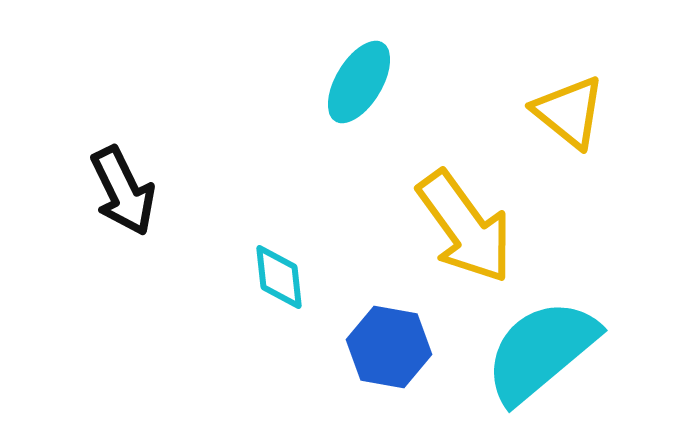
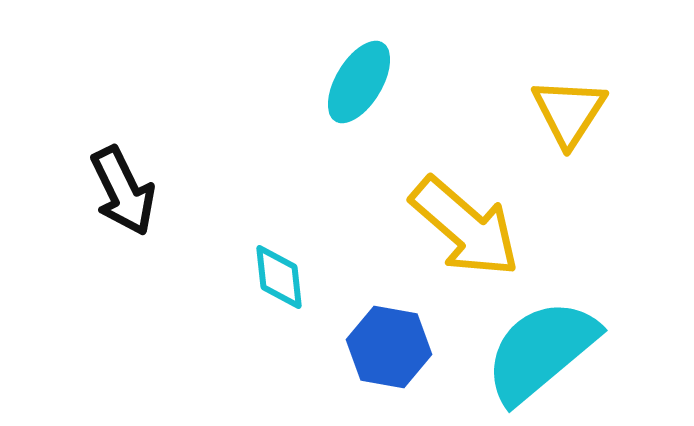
yellow triangle: rotated 24 degrees clockwise
yellow arrow: rotated 13 degrees counterclockwise
